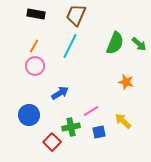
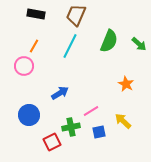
green semicircle: moved 6 px left, 2 px up
pink circle: moved 11 px left
orange star: moved 2 px down; rotated 14 degrees clockwise
red square: rotated 18 degrees clockwise
